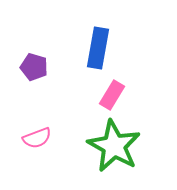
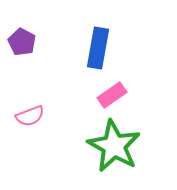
purple pentagon: moved 12 px left, 25 px up; rotated 12 degrees clockwise
pink rectangle: rotated 24 degrees clockwise
pink semicircle: moved 7 px left, 22 px up
